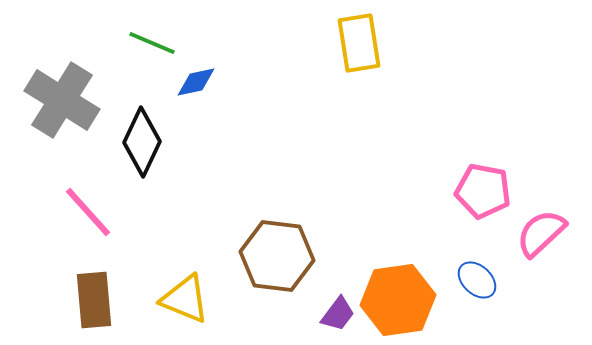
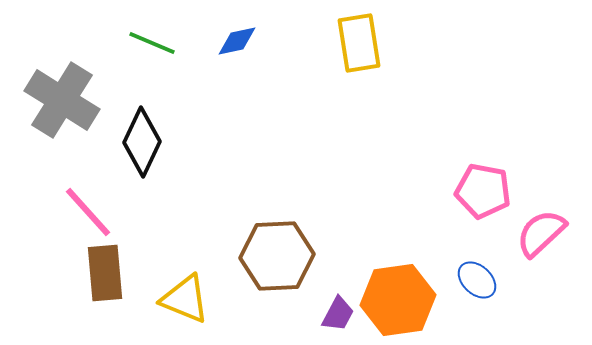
blue diamond: moved 41 px right, 41 px up
brown hexagon: rotated 10 degrees counterclockwise
brown rectangle: moved 11 px right, 27 px up
purple trapezoid: rotated 9 degrees counterclockwise
